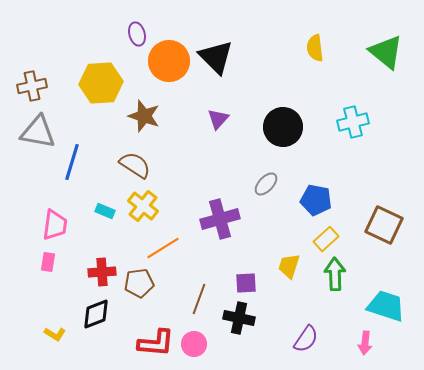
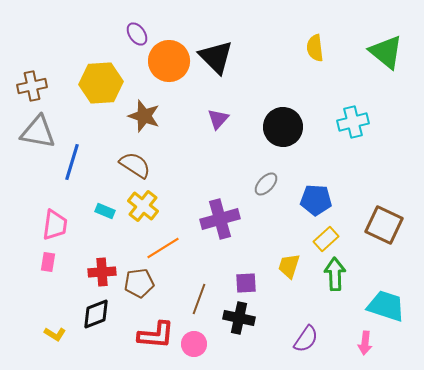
purple ellipse: rotated 20 degrees counterclockwise
blue pentagon: rotated 8 degrees counterclockwise
red L-shape: moved 8 px up
